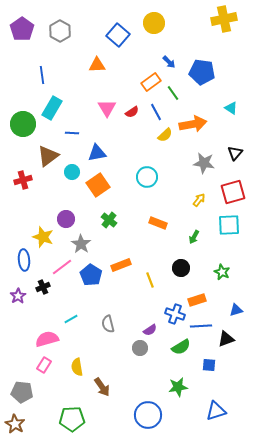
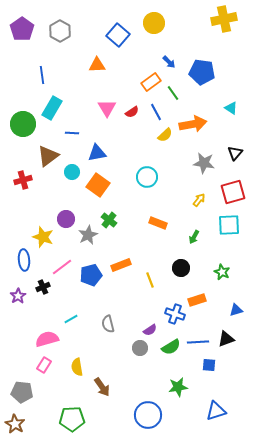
orange square at (98, 185): rotated 20 degrees counterclockwise
gray star at (81, 244): moved 7 px right, 9 px up; rotated 12 degrees clockwise
blue pentagon at (91, 275): rotated 25 degrees clockwise
blue line at (201, 326): moved 3 px left, 16 px down
green semicircle at (181, 347): moved 10 px left
